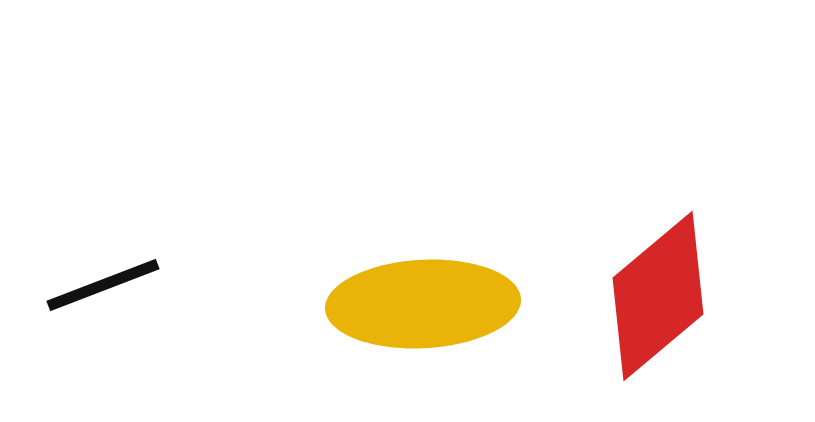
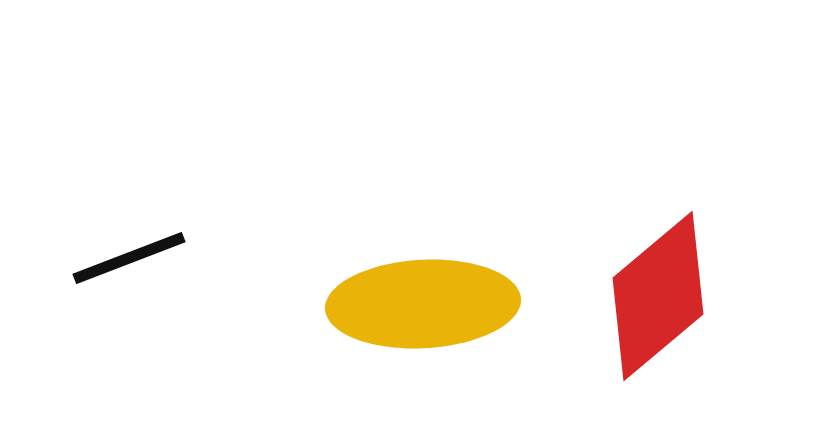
black line: moved 26 px right, 27 px up
